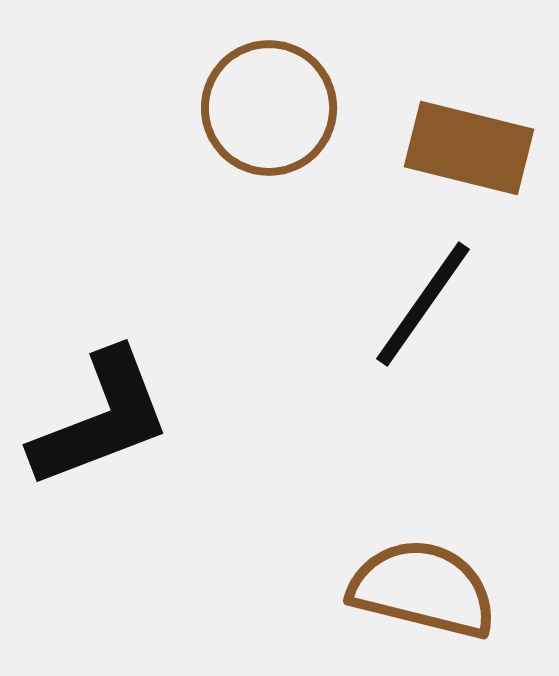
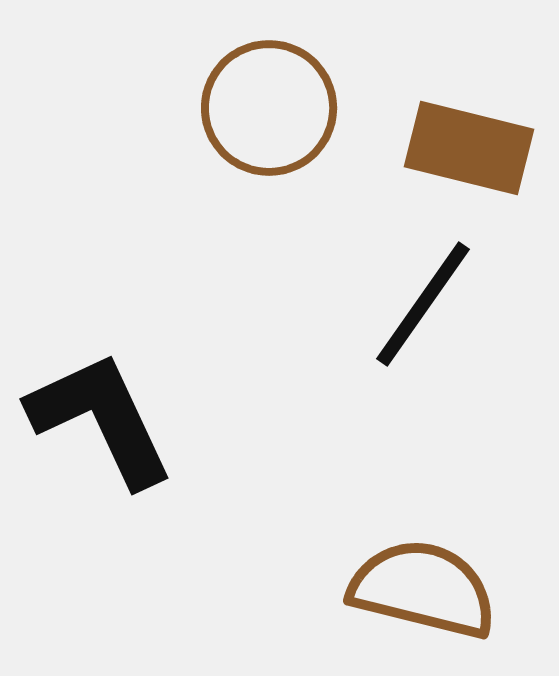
black L-shape: rotated 94 degrees counterclockwise
